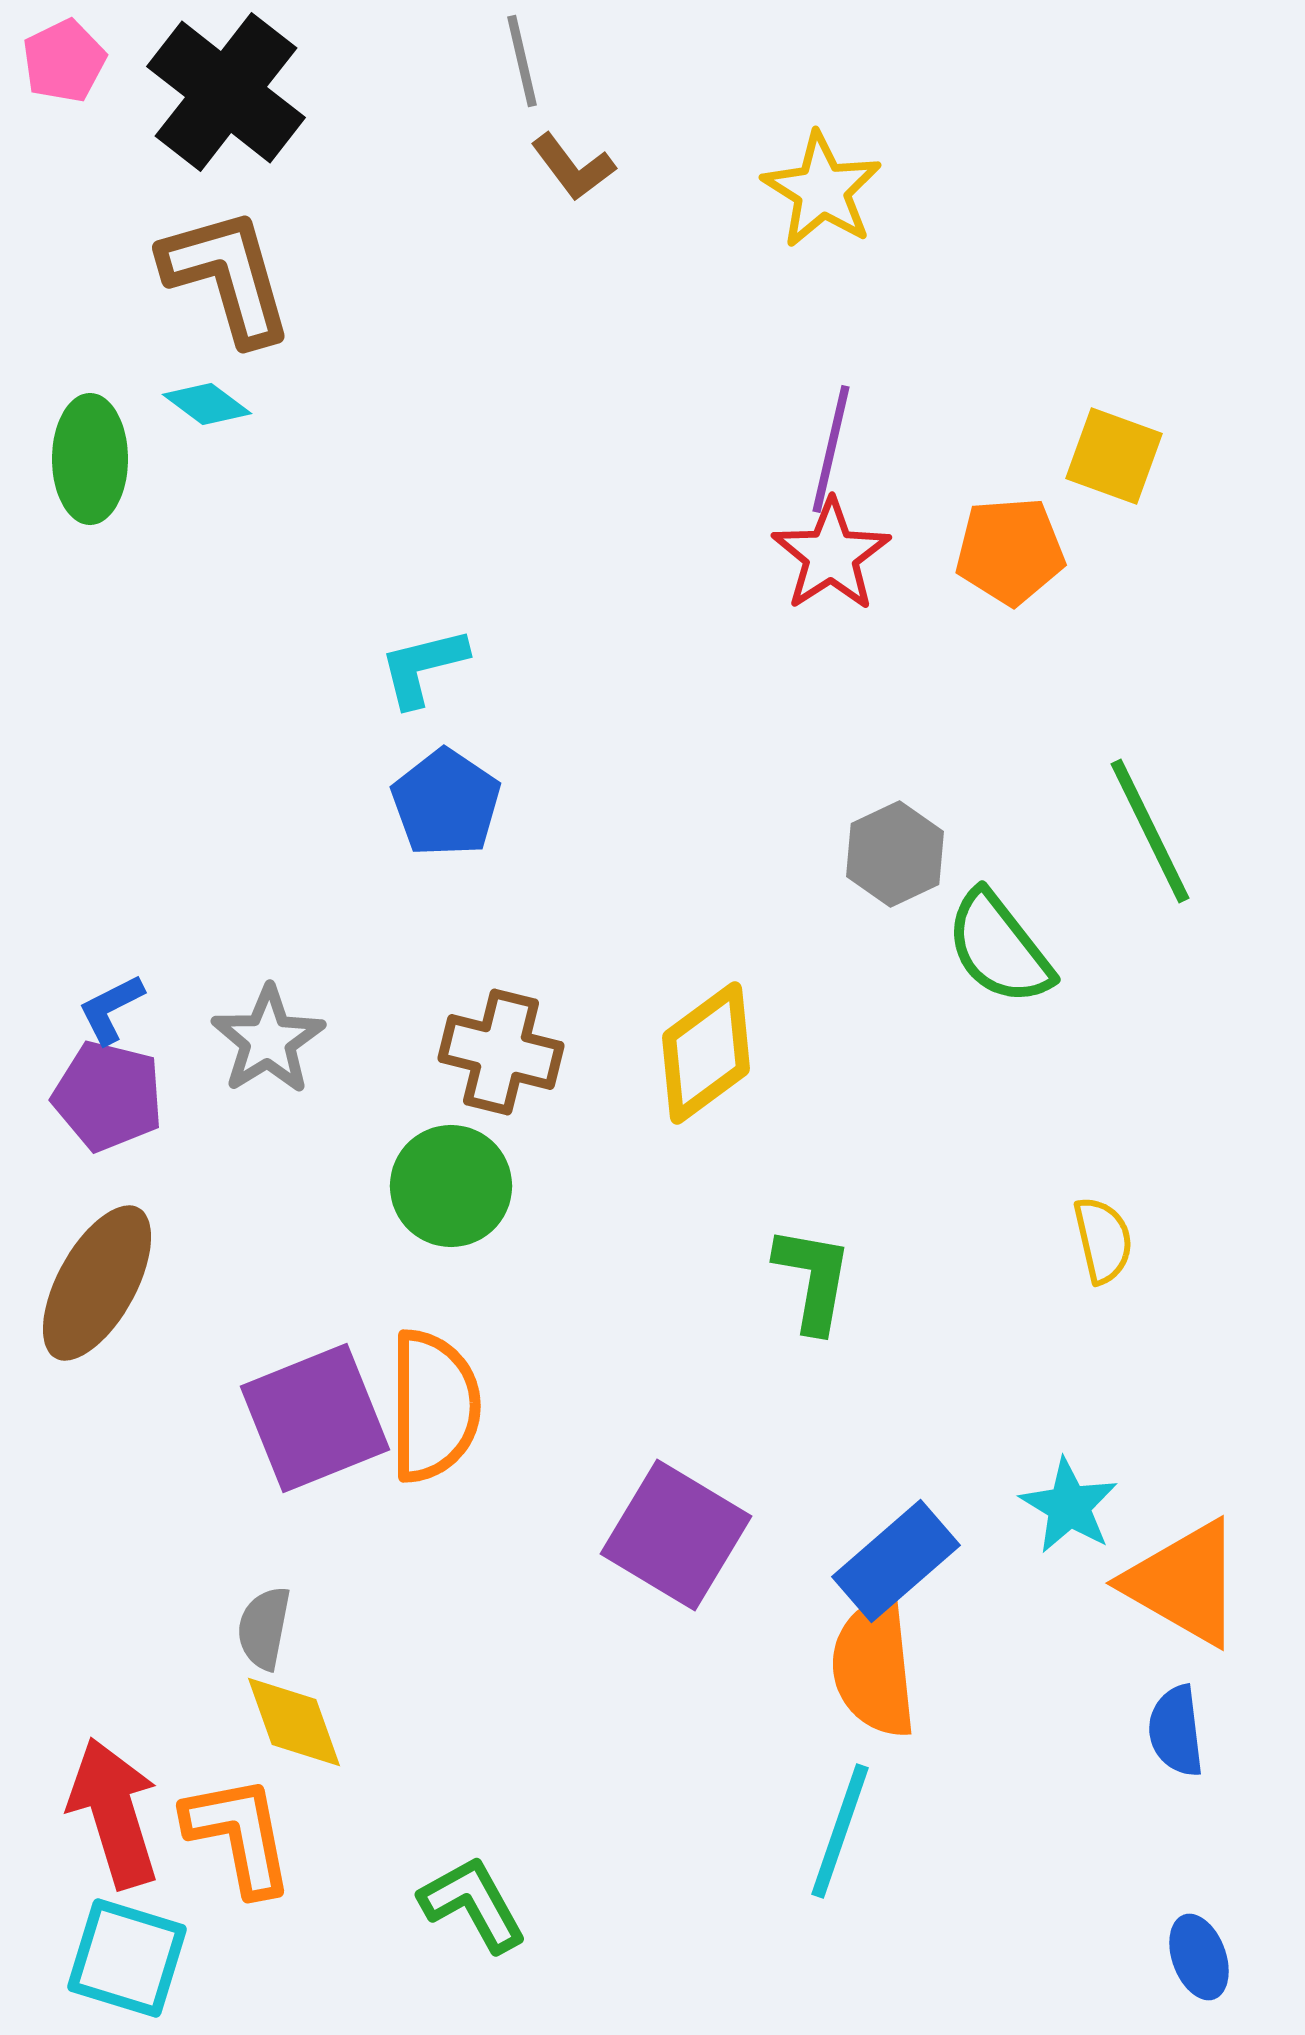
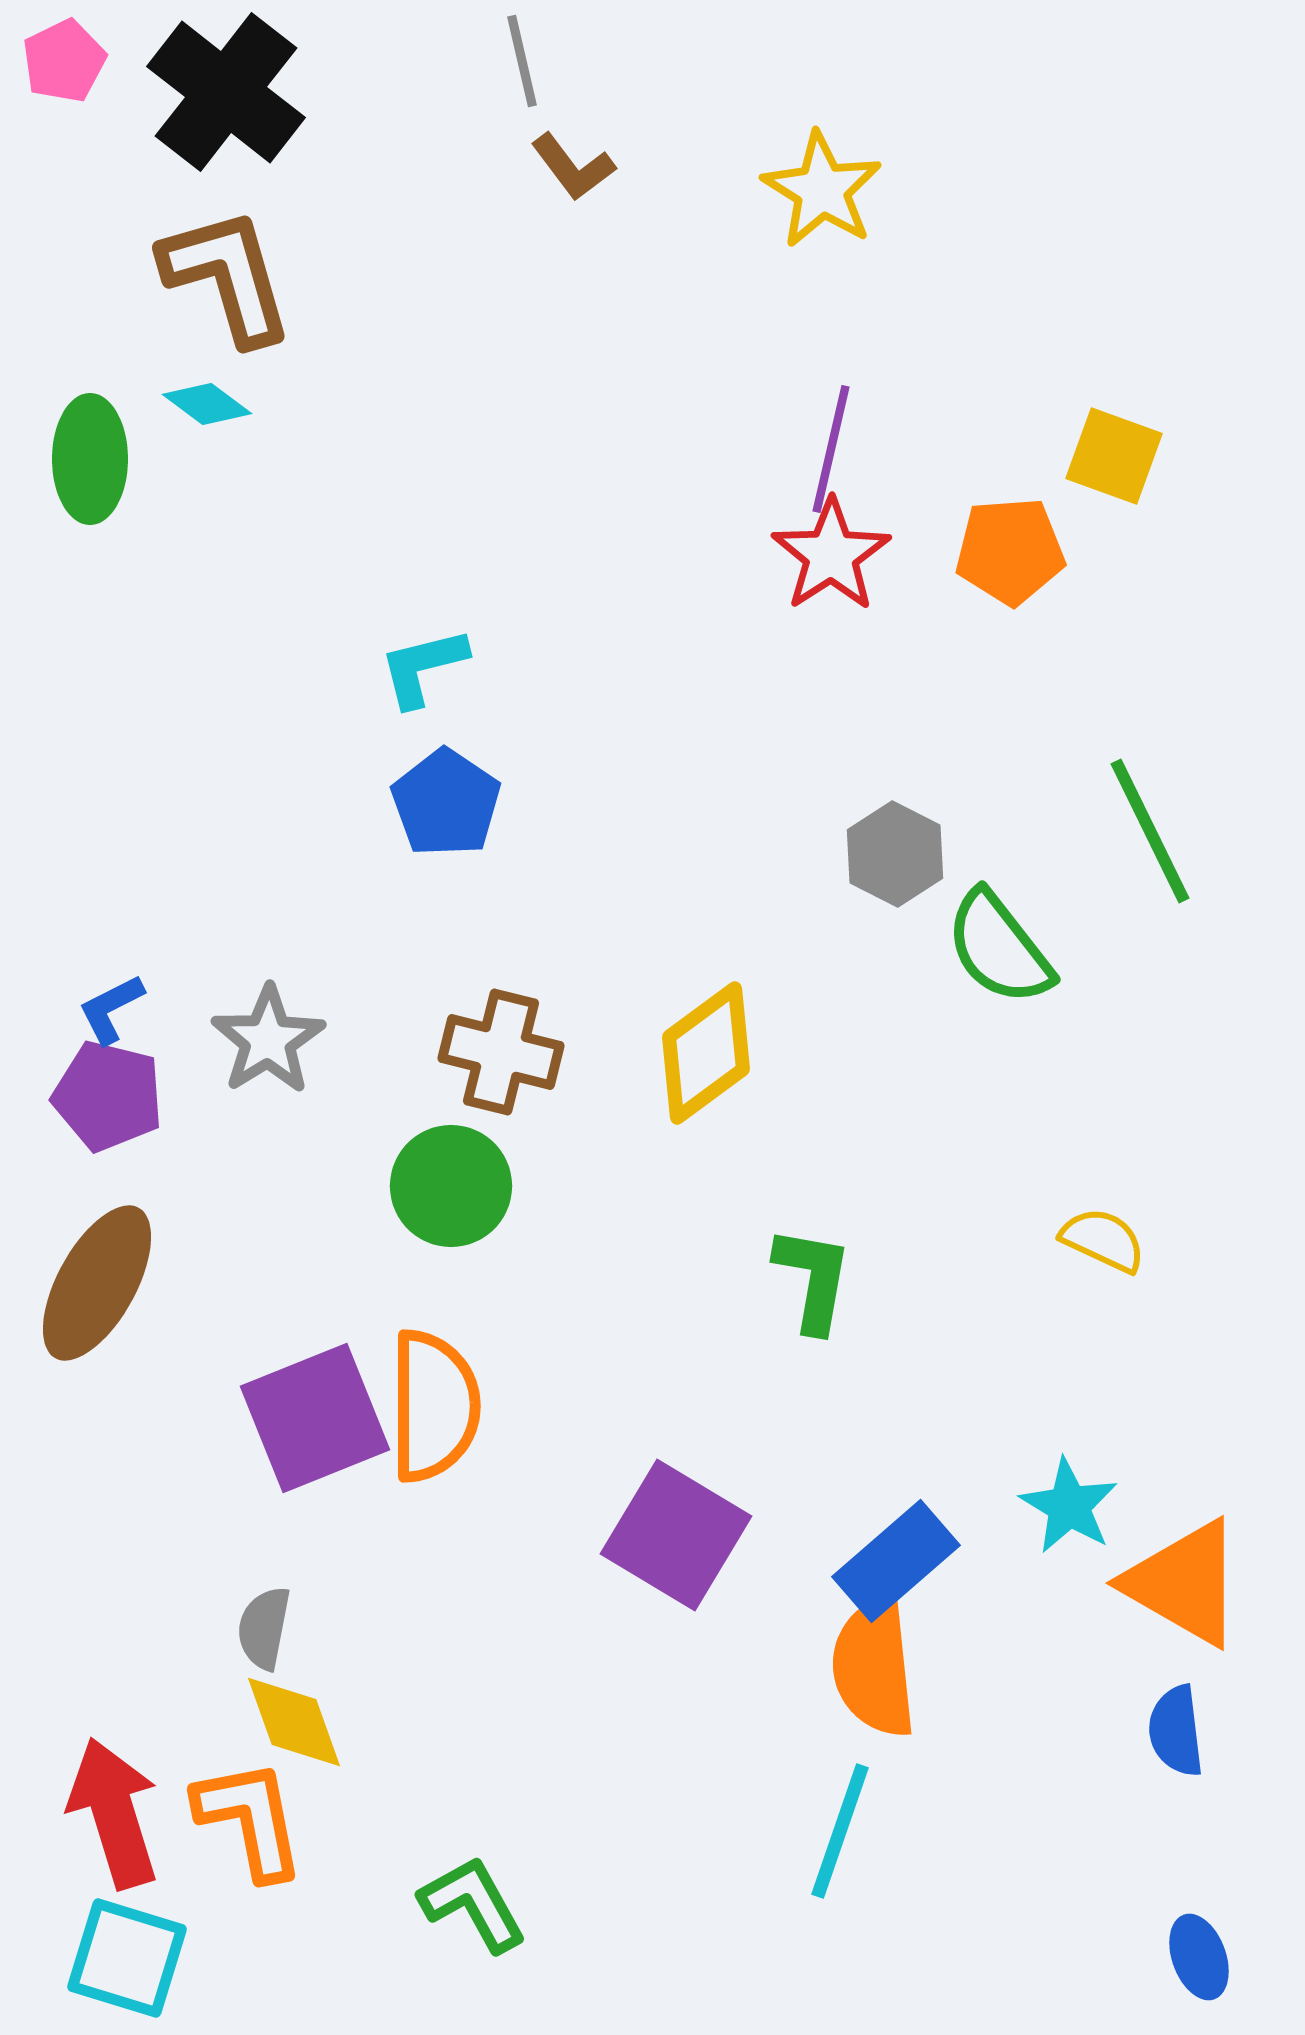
gray hexagon at (895, 854): rotated 8 degrees counterclockwise
yellow semicircle at (1103, 1240): rotated 52 degrees counterclockwise
orange L-shape at (239, 1835): moved 11 px right, 16 px up
